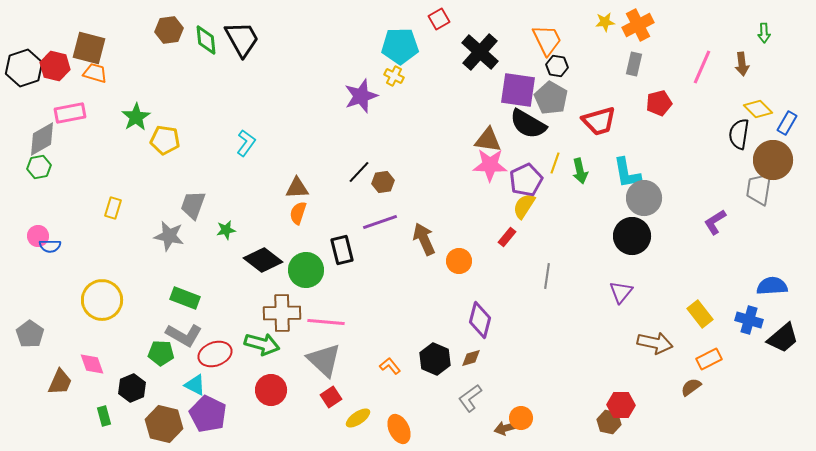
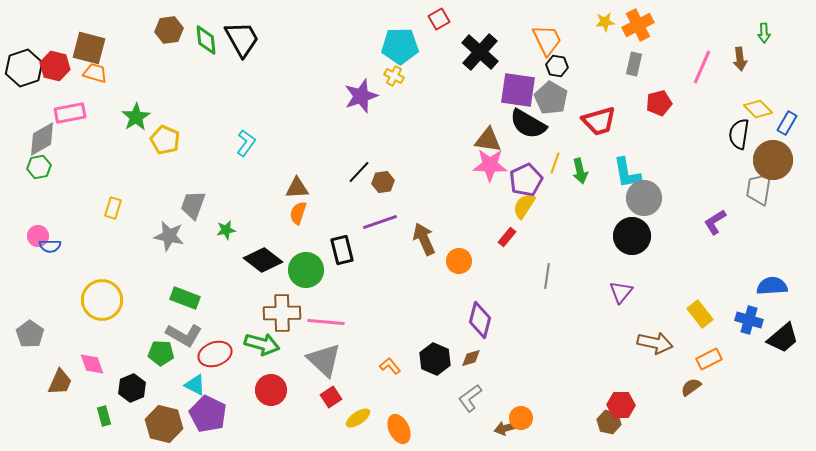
brown arrow at (742, 64): moved 2 px left, 5 px up
yellow pentagon at (165, 140): rotated 16 degrees clockwise
